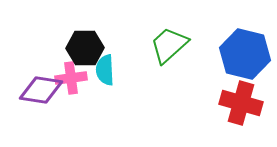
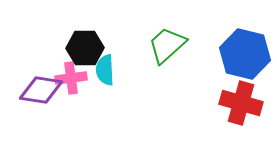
green trapezoid: moved 2 px left
